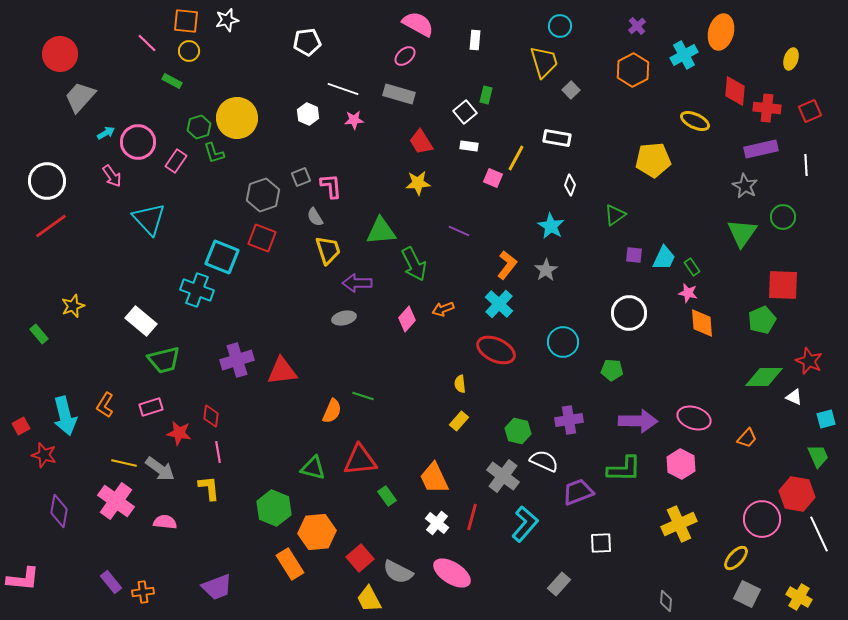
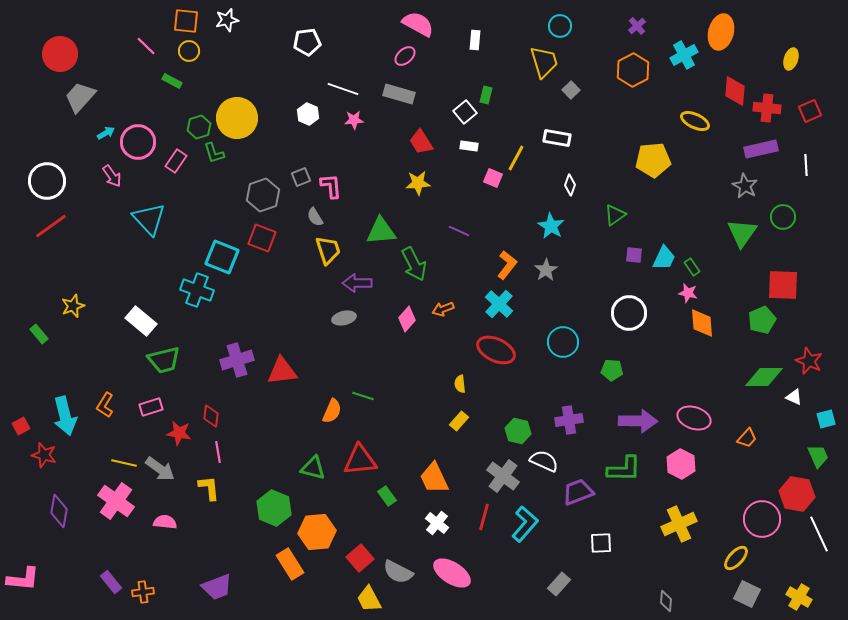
pink line at (147, 43): moved 1 px left, 3 px down
red line at (472, 517): moved 12 px right
